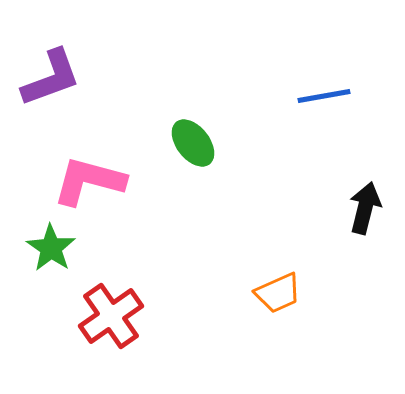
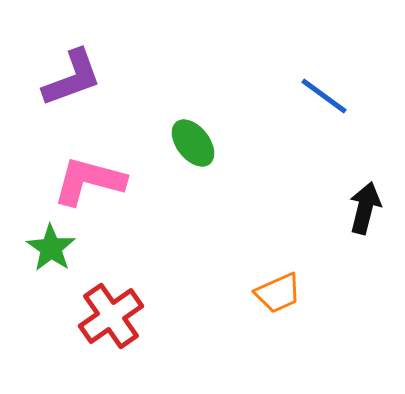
purple L-shape: moved 21 px right
blue line: rotated 46 degrees clockwise
